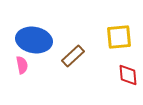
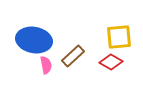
pink semicircle: moved 24 px right
red diamond: moved 17 px left, 13 px up; rotated 55 degrees counterclockwise
